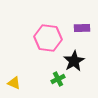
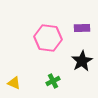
black star: moved 8 px right
green cross: moved 5 px left, 2 px down
